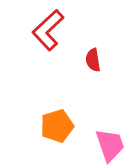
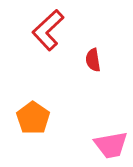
orange pentagon: moved 24 px left, 8 px up; rotated 20 degrees counterclockwise
pink trapezoid: moved 1 px right; rotated 99 degrees clockwise
